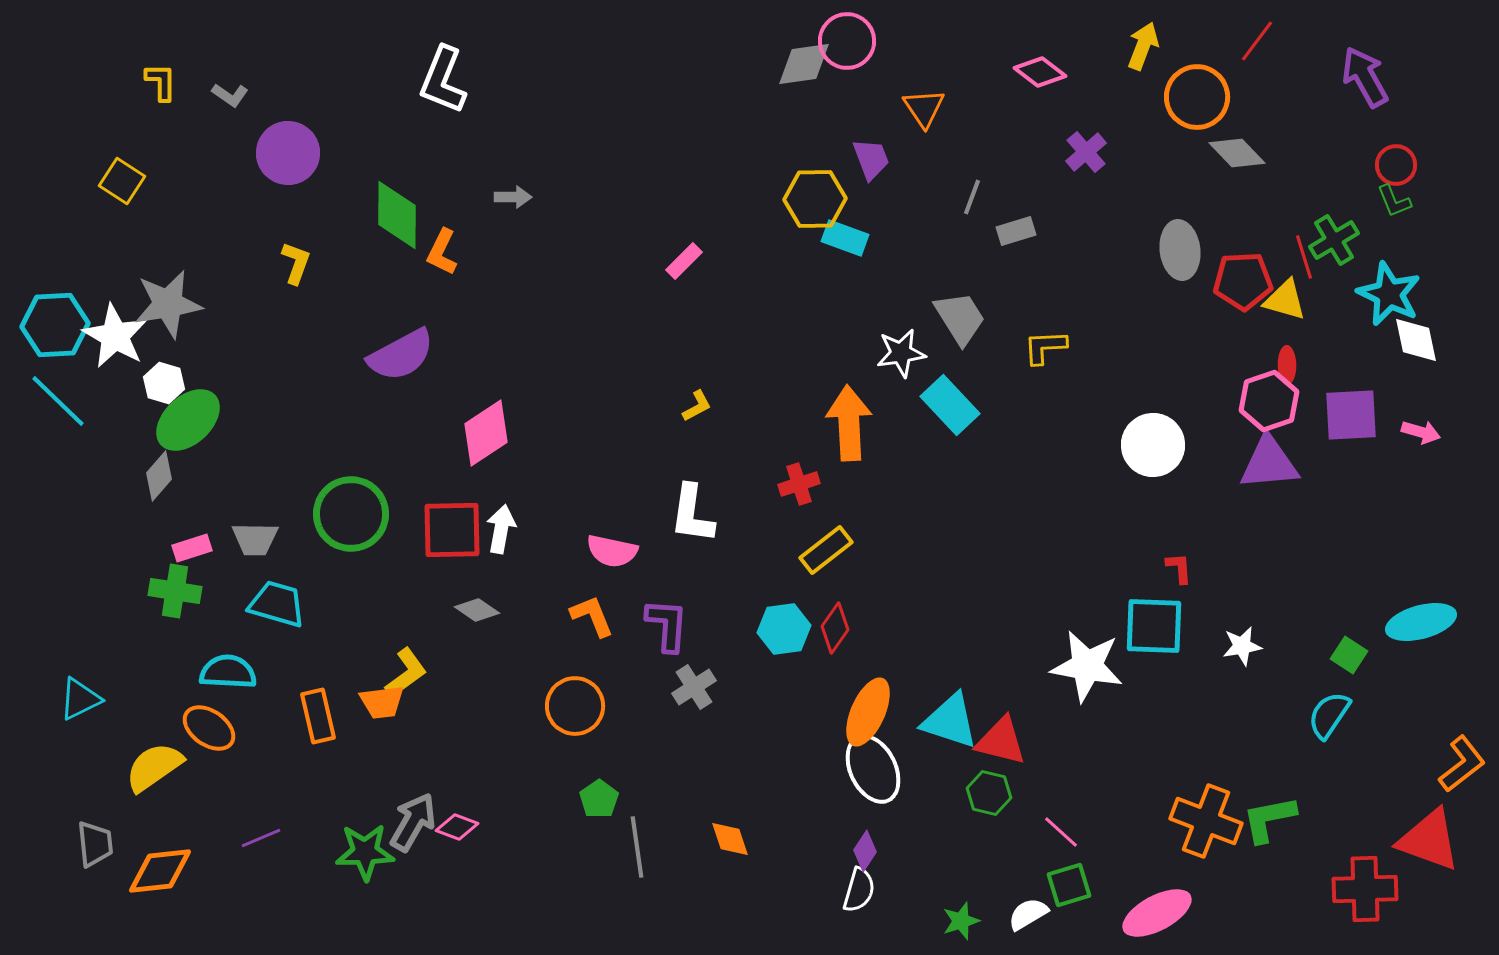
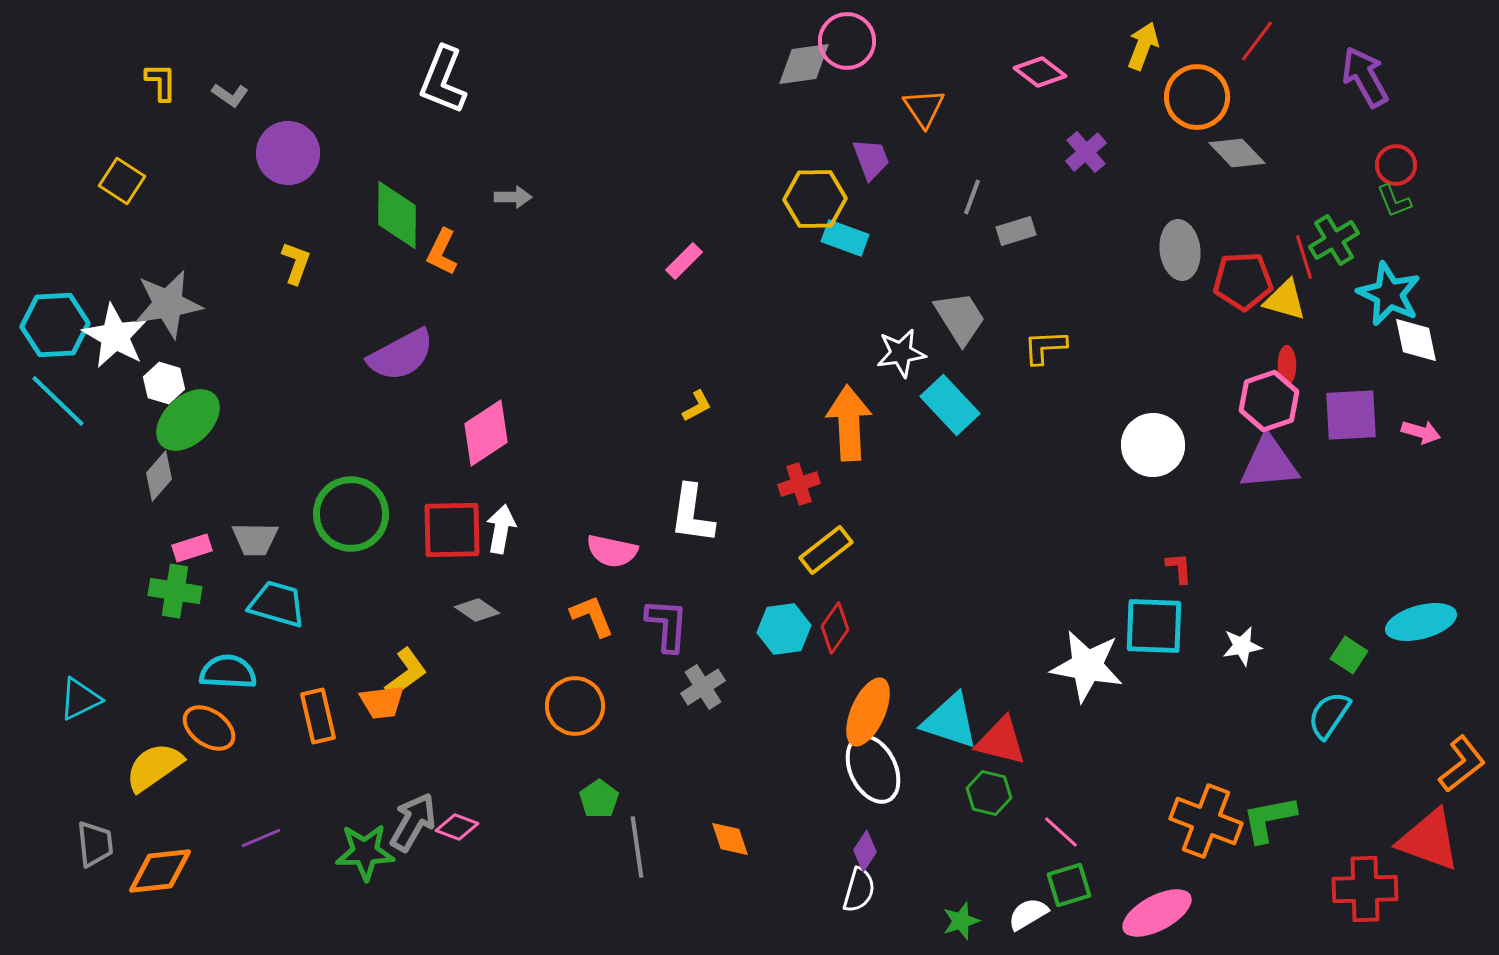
gray cross at (694, 687): moved 9 px right
